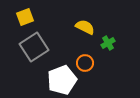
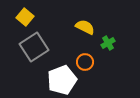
yellow square: rotated 30 degrees counterclockwise
orange circle: moved 1 px up
